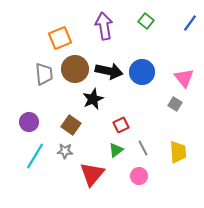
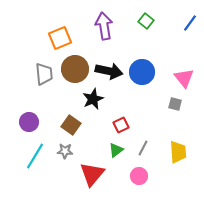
gray square: rotated 16 degrees counterclockwise
gray line: rotated 56 degrees clockwise
